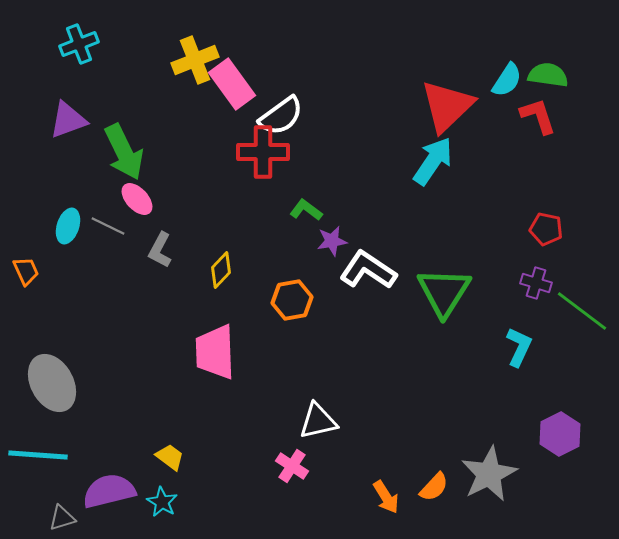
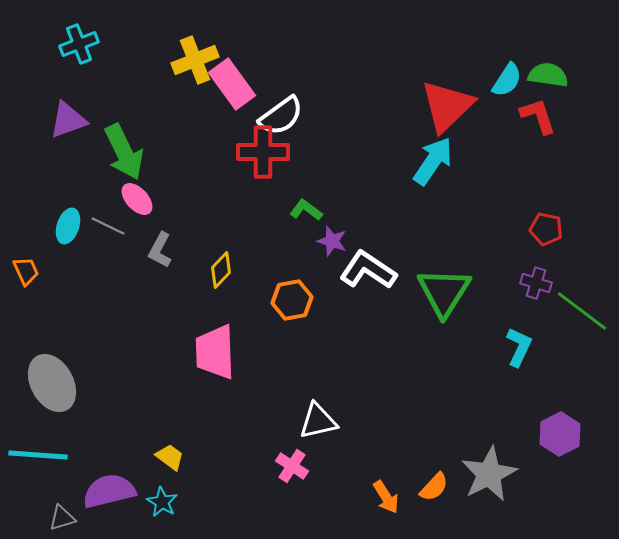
purple star: rotated 28 degrees clockwise
